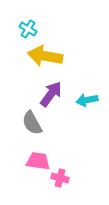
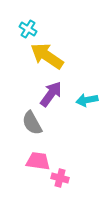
yellow arrow: moved 2 px right; rotated 24 degrees clockwise
